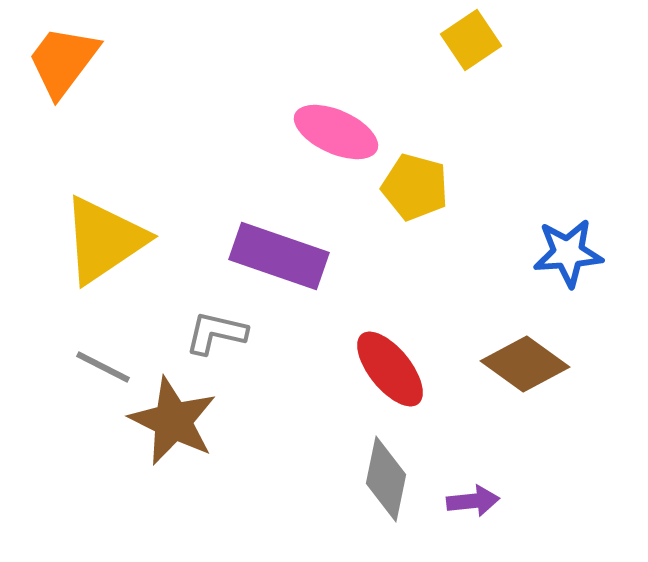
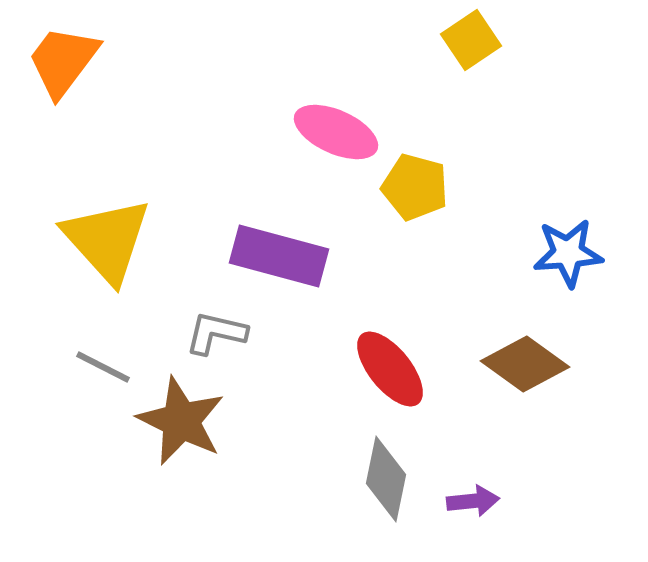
yellow triangle: moved 3 px right; rotated 38 degrees counterclockwise
purple rectangle: rotated 4 degrees counterclockwise
brown star: moved 8 px right
